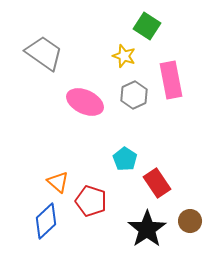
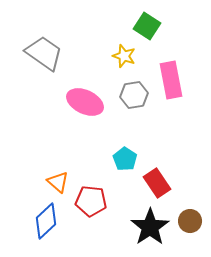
gray hexagon: rotated 16 degrees clockwise
red pentagon: rotated 12 degrees counterclockwise
black star: moved 3 px right, 2 px up
